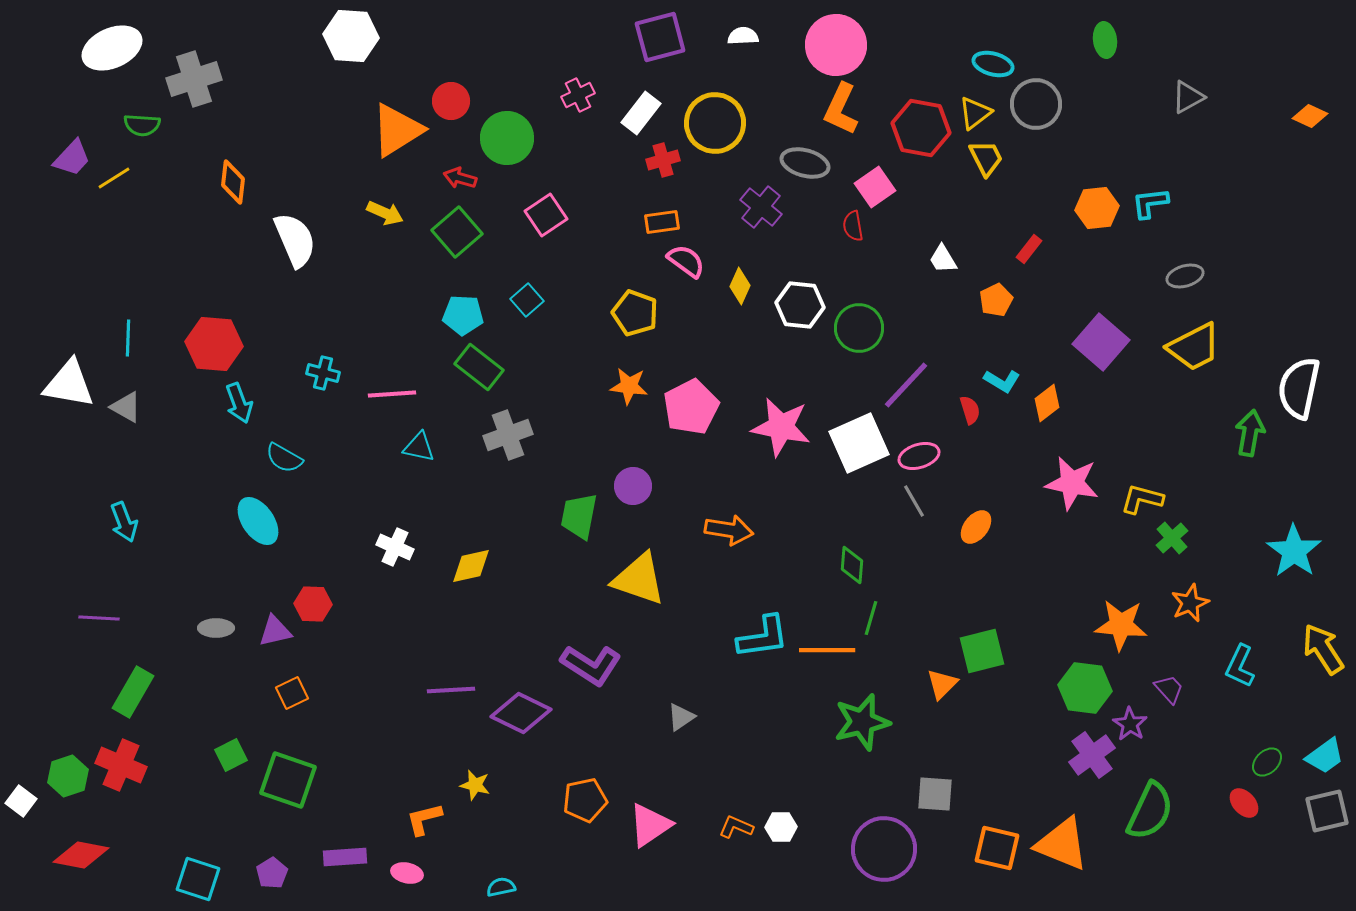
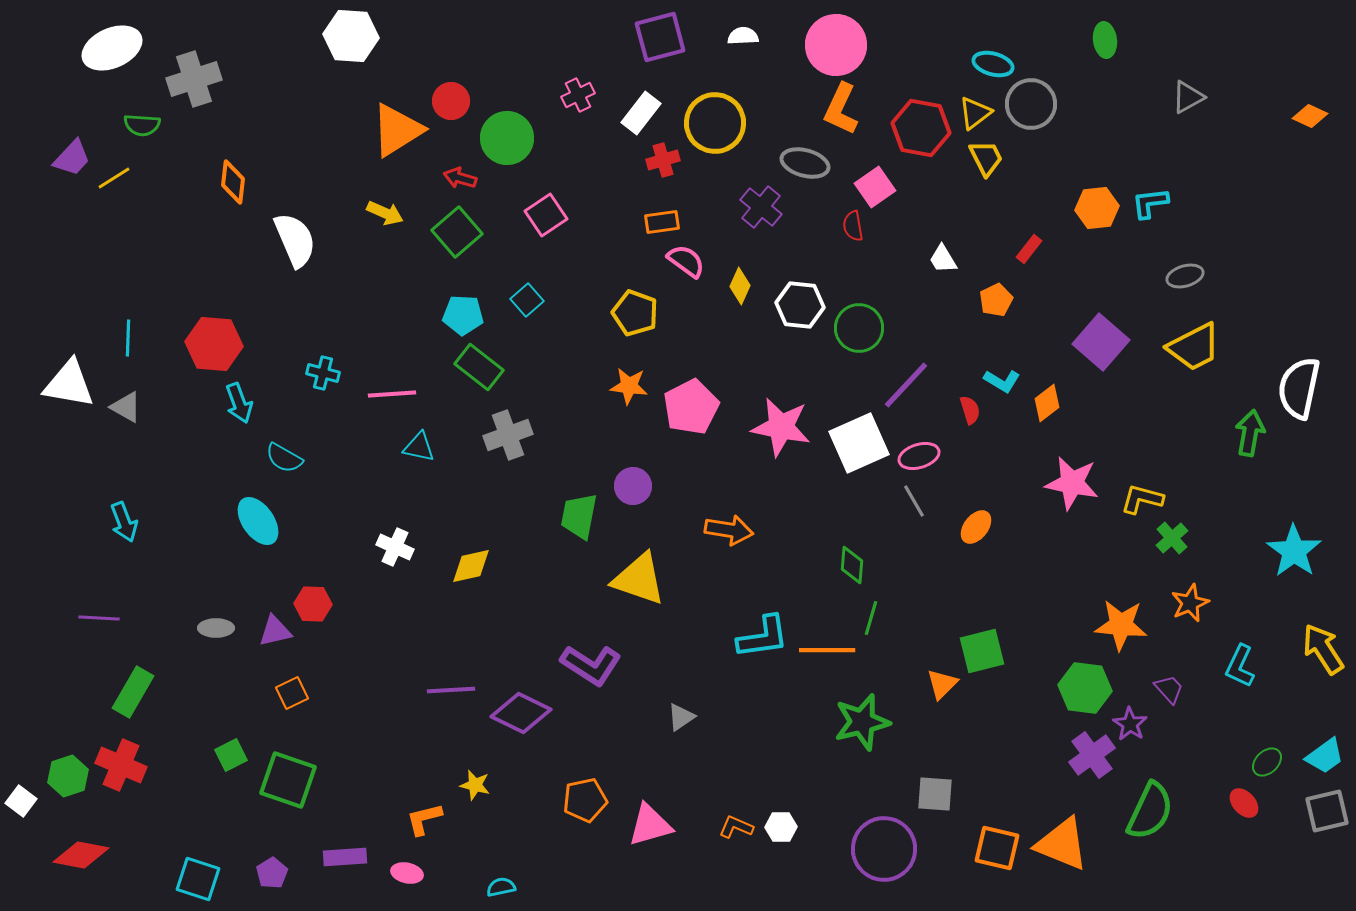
gray circle at (1036, 104): moved 5 px left
pink triangle at (650, 825): rotated 18 degrees clockwise
